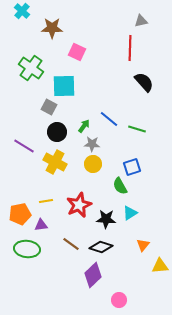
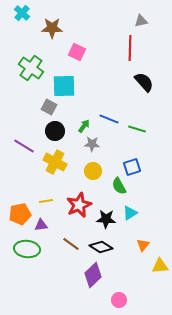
cyan cross: moved 2 px down
blue line: rotated 18 degrees counterclockwise
black circle: moved 2 px left, 1 px up
yellow circle: moved 7 px down
green semicircle: moved 1 px left
black diamond: rotated 15 degrees clockwise
